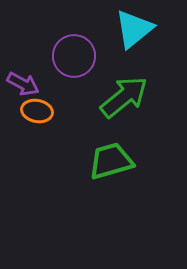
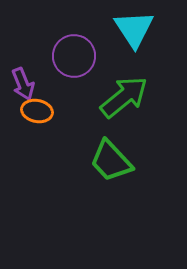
cyan triangle: rotated 24 degrees counterclockwise
purple arrow: rotated 40 degrees clockwise
green trapezoid: rotated 117 degrees counterclockwise
